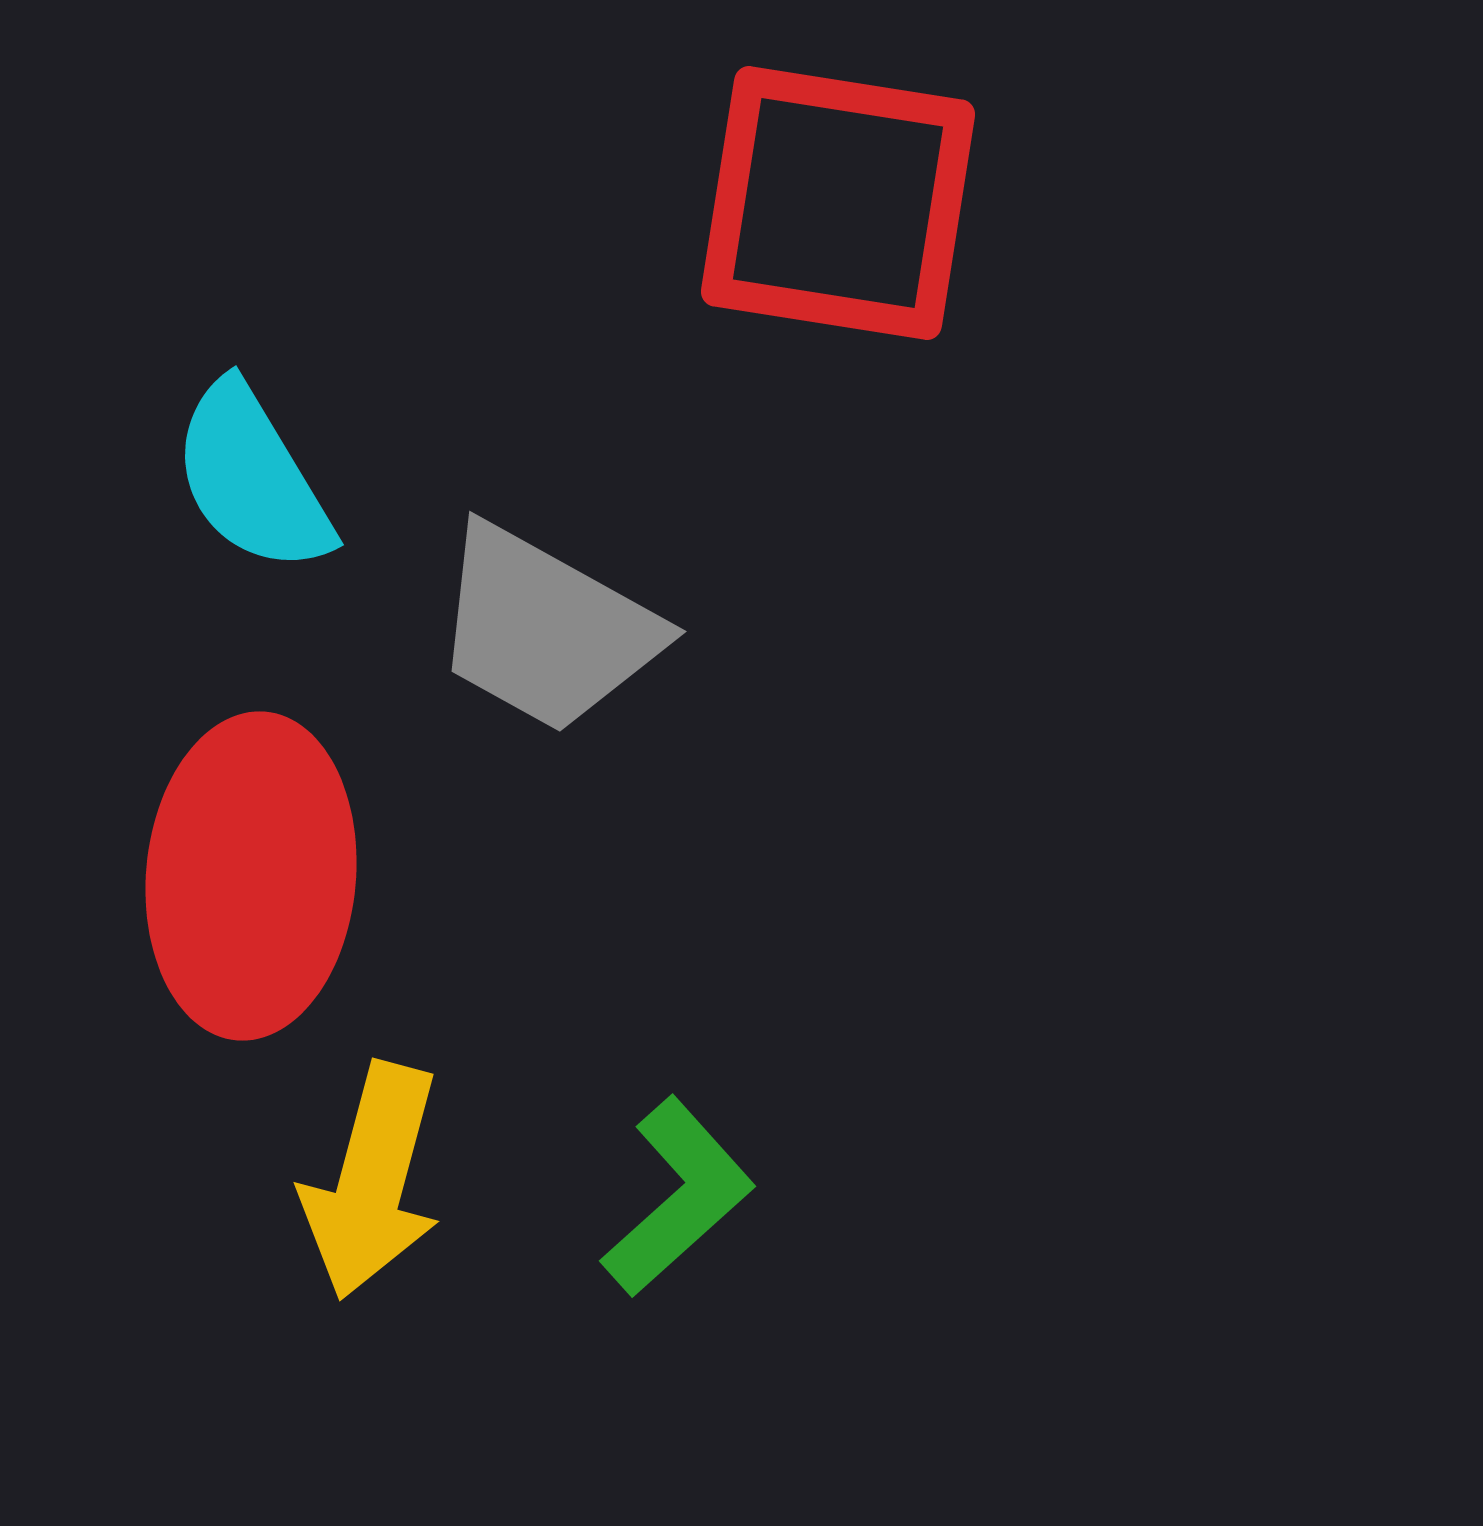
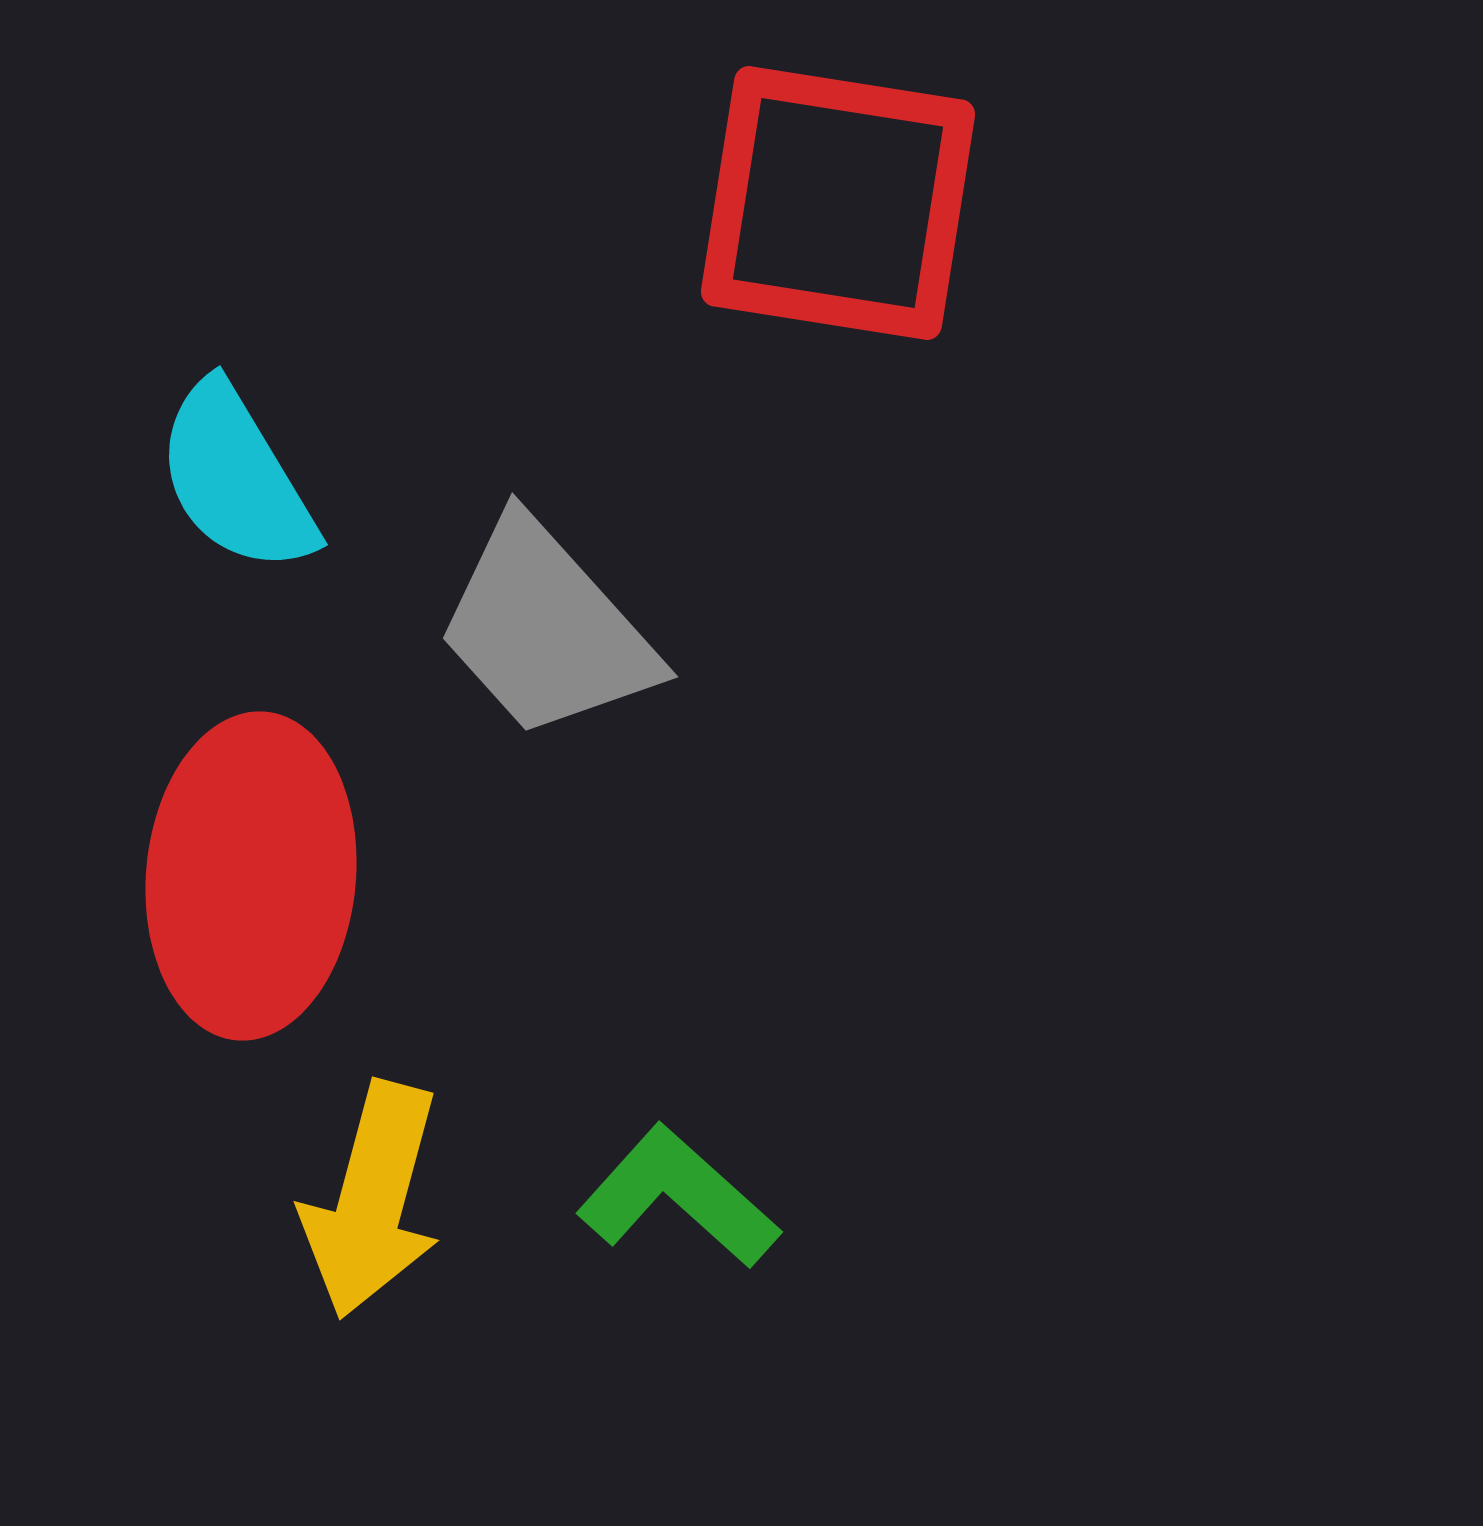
cyan semicircle: moved 16 px left
gray trapezoid: rotated 19 degrees clockwise
yellow arrow: moved 19 px down
green L-shape: rotated 96 degrees counterclockwise
